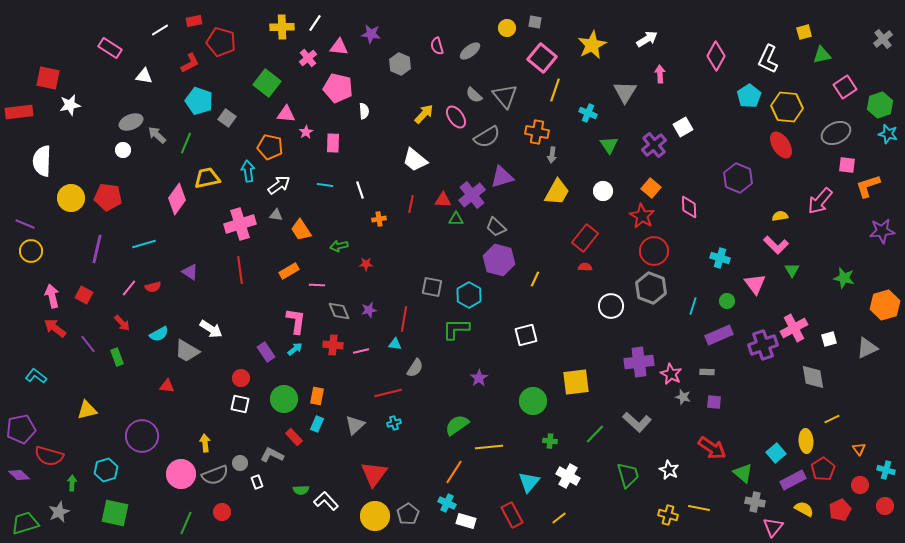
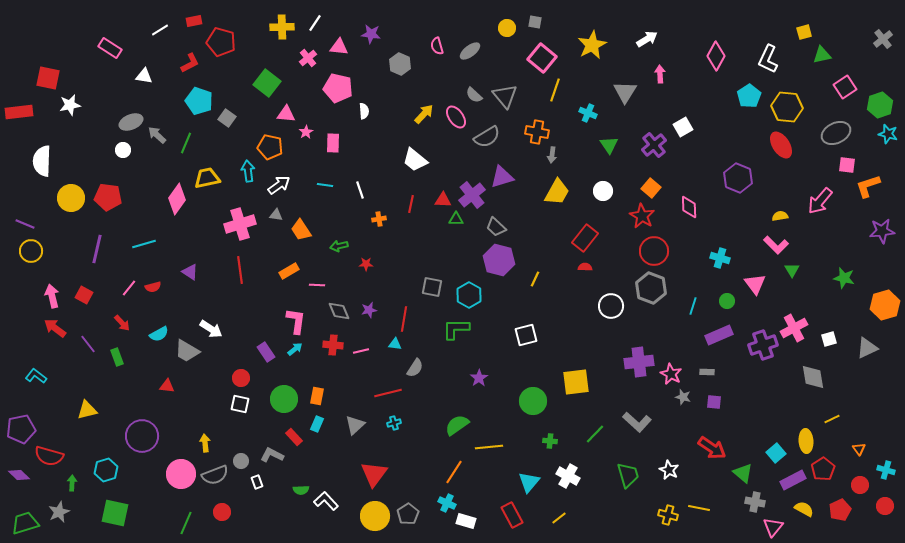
gray circle at (240, 463): moved 1 px right, 2 px up
